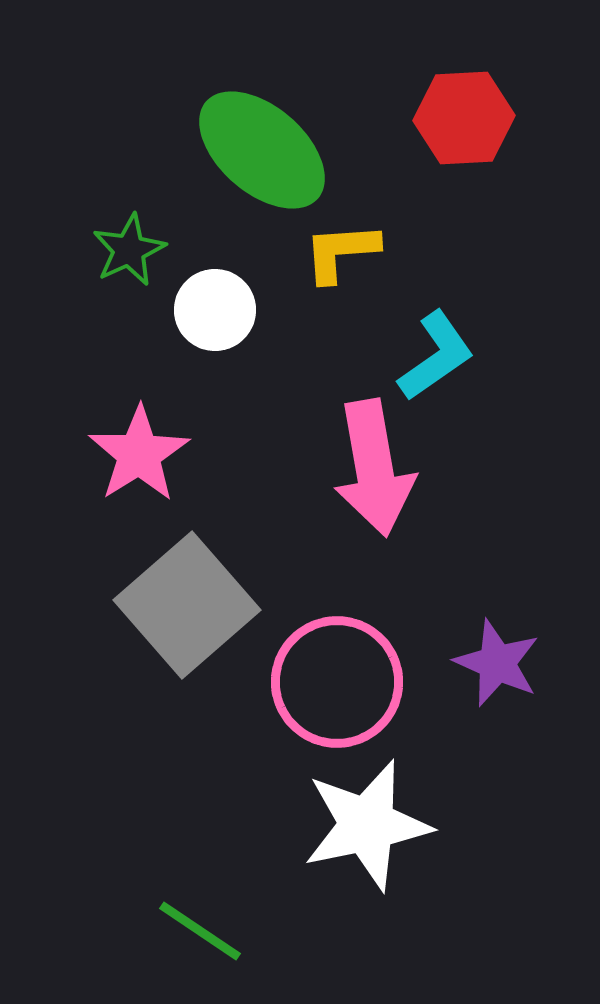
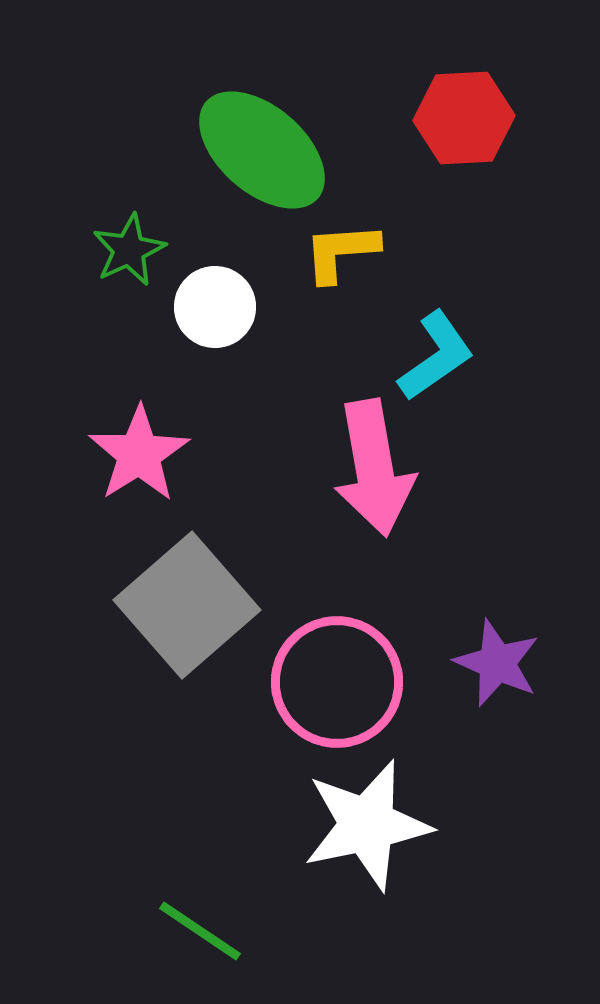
white circle: moved 3 px up
